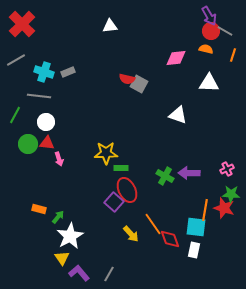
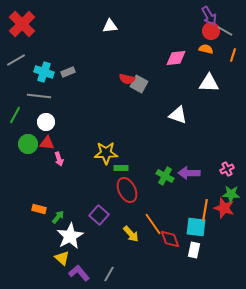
purple square at (114, 202): moved 15 px left, 13 px down
yellow triangle at (62, 258): rotated 14 degrees counterclockwise
